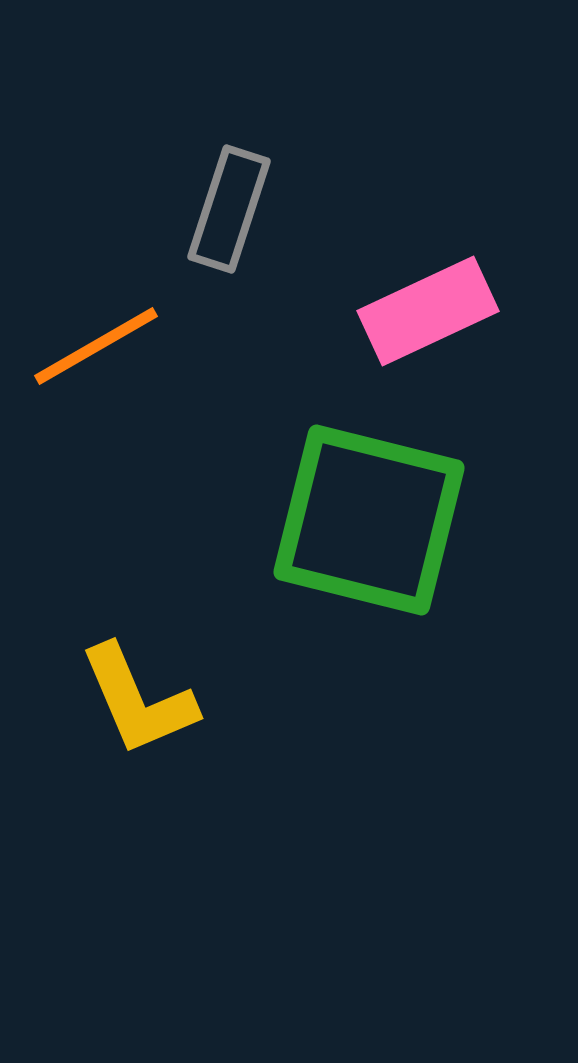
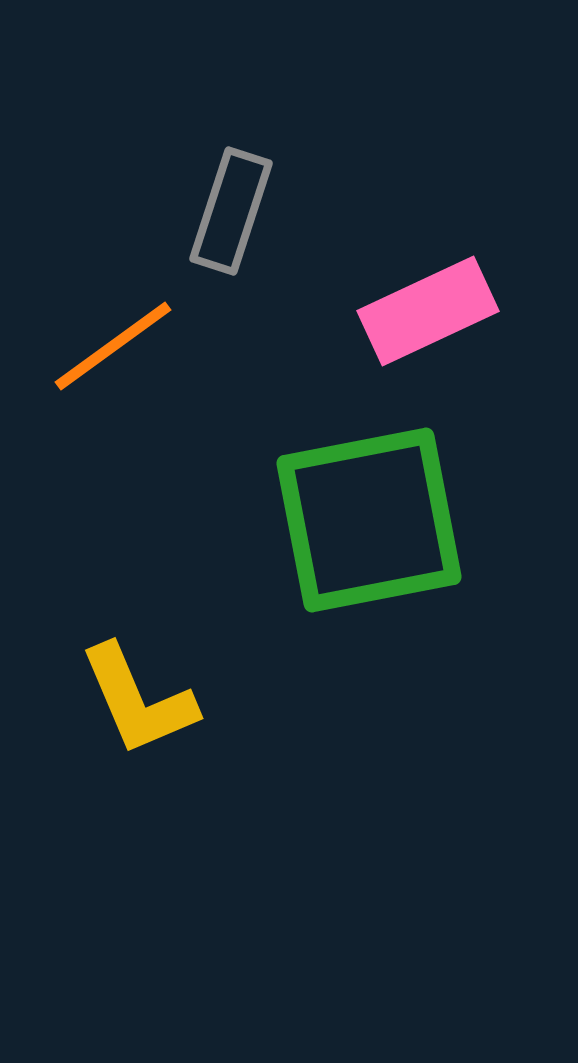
gray rectangle: moved 2 px right, 2 px down
orange line: moved 17 px right; rotated 6 degrees counterclockwise
green square: rotated 25 degrees counterclockwise
